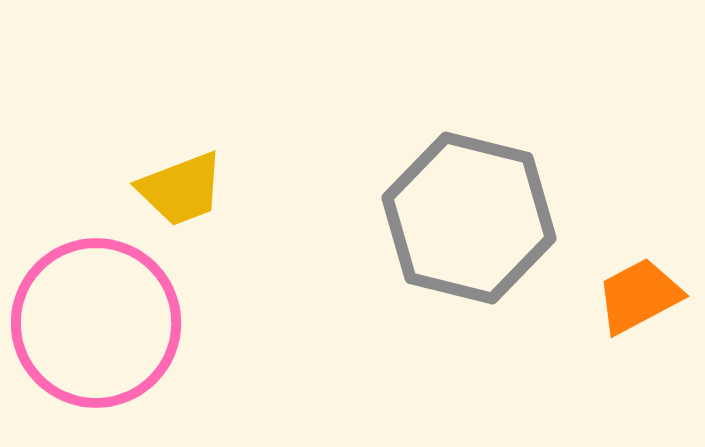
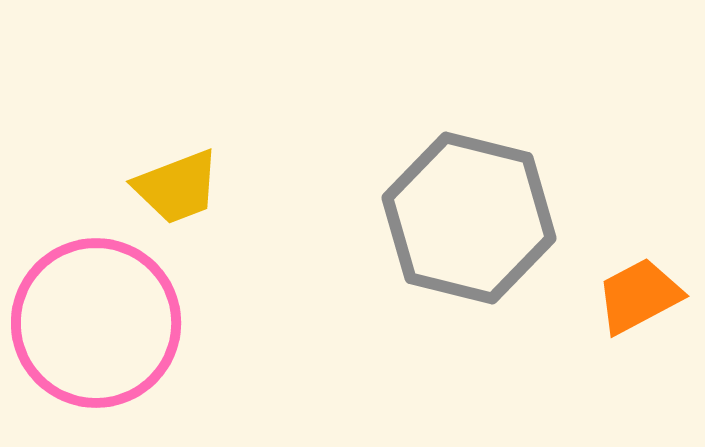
yellow trapezoid: moved 4 px left, 2 px up
